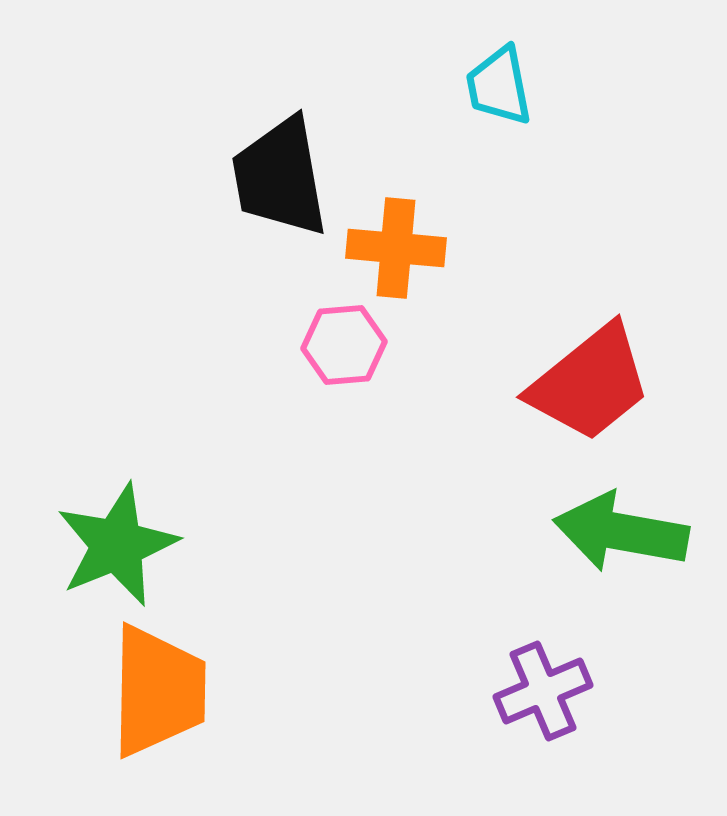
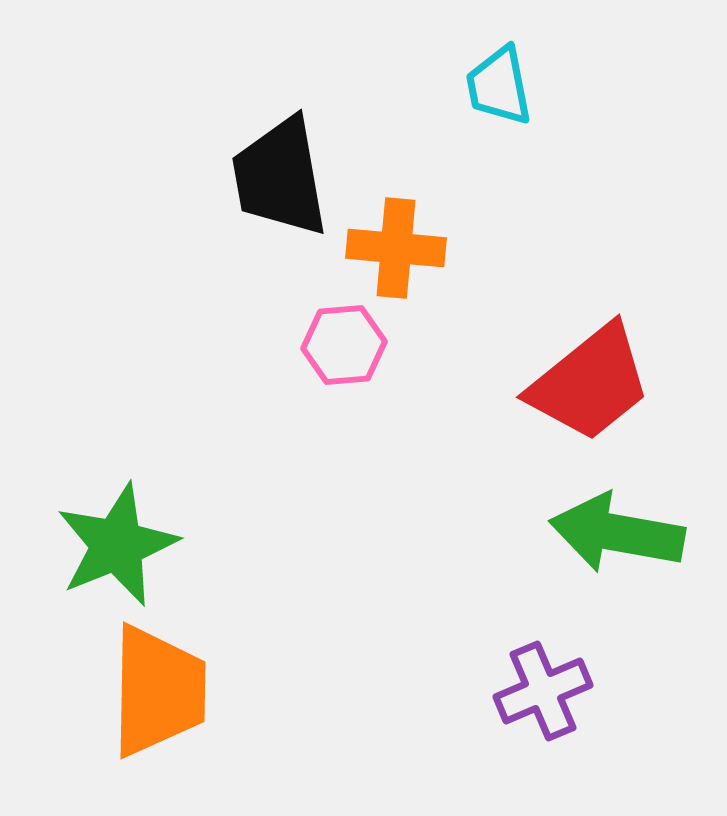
green arrow: moved 4 px left, 1 px down
